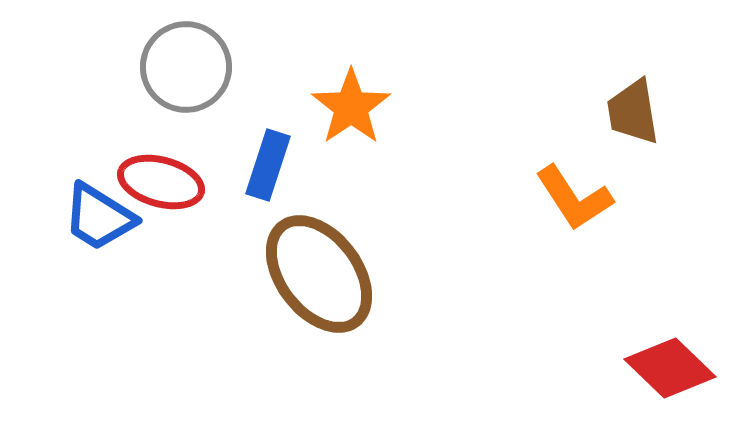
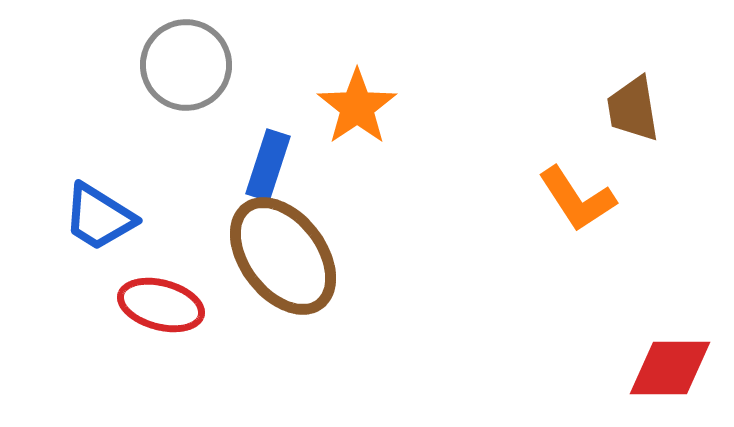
gray circle: moved 2 px up
orange star: moved 6 px right
brown trapezoid: moved 3 px up
red ellipse: moved 123 px down
orange L-shape: moved 3 px right, 1 px down
brown ellipse: moved 36 px left, 18 px up
red diamond: rotated 44 degrees counterclockwise
